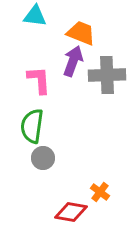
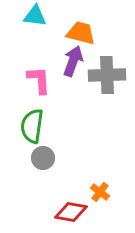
orange trapezoid: rotated 8 degrees counterclockwise
